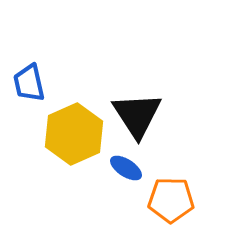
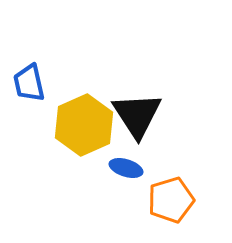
yellow hexagon: moved 10 px right, 9 px up
blue ellipse: rotated 16 degrees counterclockwise
orange pentagon: rotated 18 degrees counterclockwise
